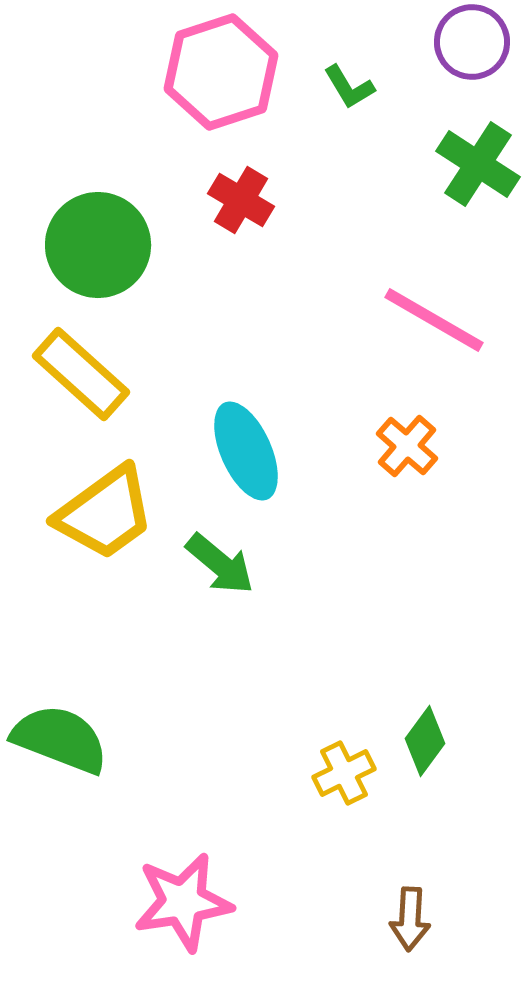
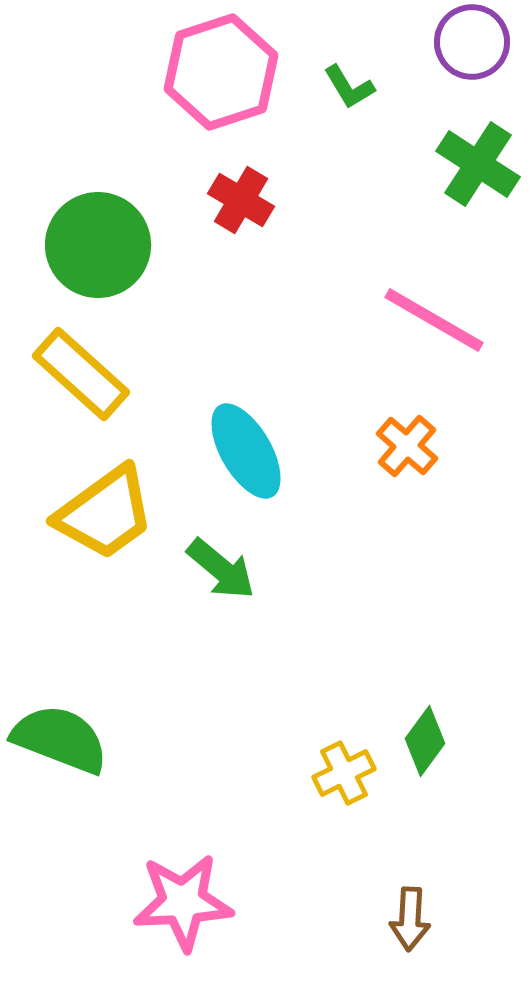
cyan ellipse: rotated 6 degrees counterclockwise
green arrow: moved 1 px right, 5 px down
pink star: rotated 6 degrees clockwise
